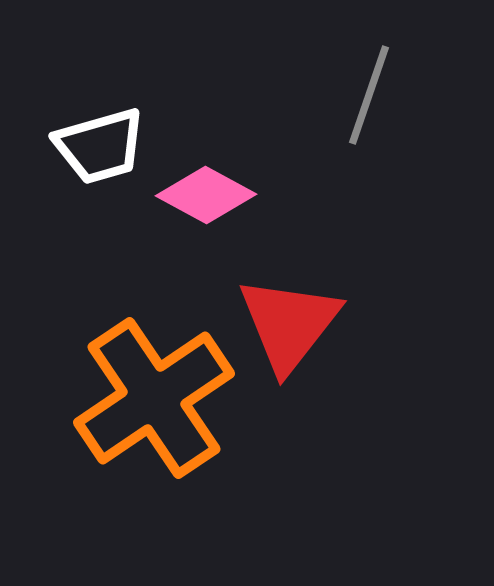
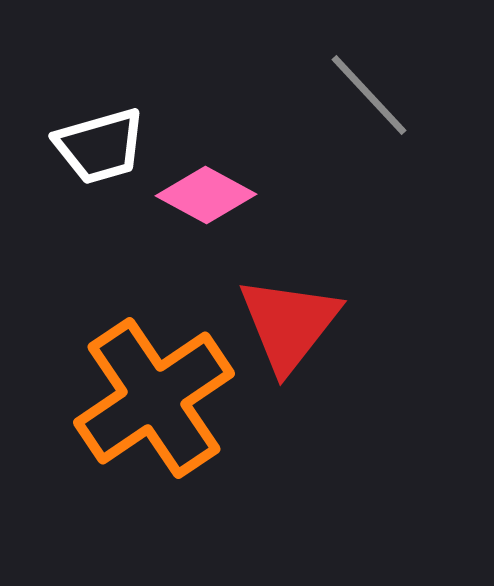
gray line: rotated 62 degrees counterclockwise
